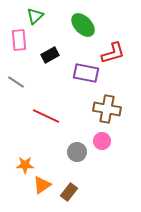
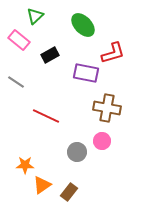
pink rectangle: rotated 45 degrees counterclockwise
brown cross: moved 1 px up
